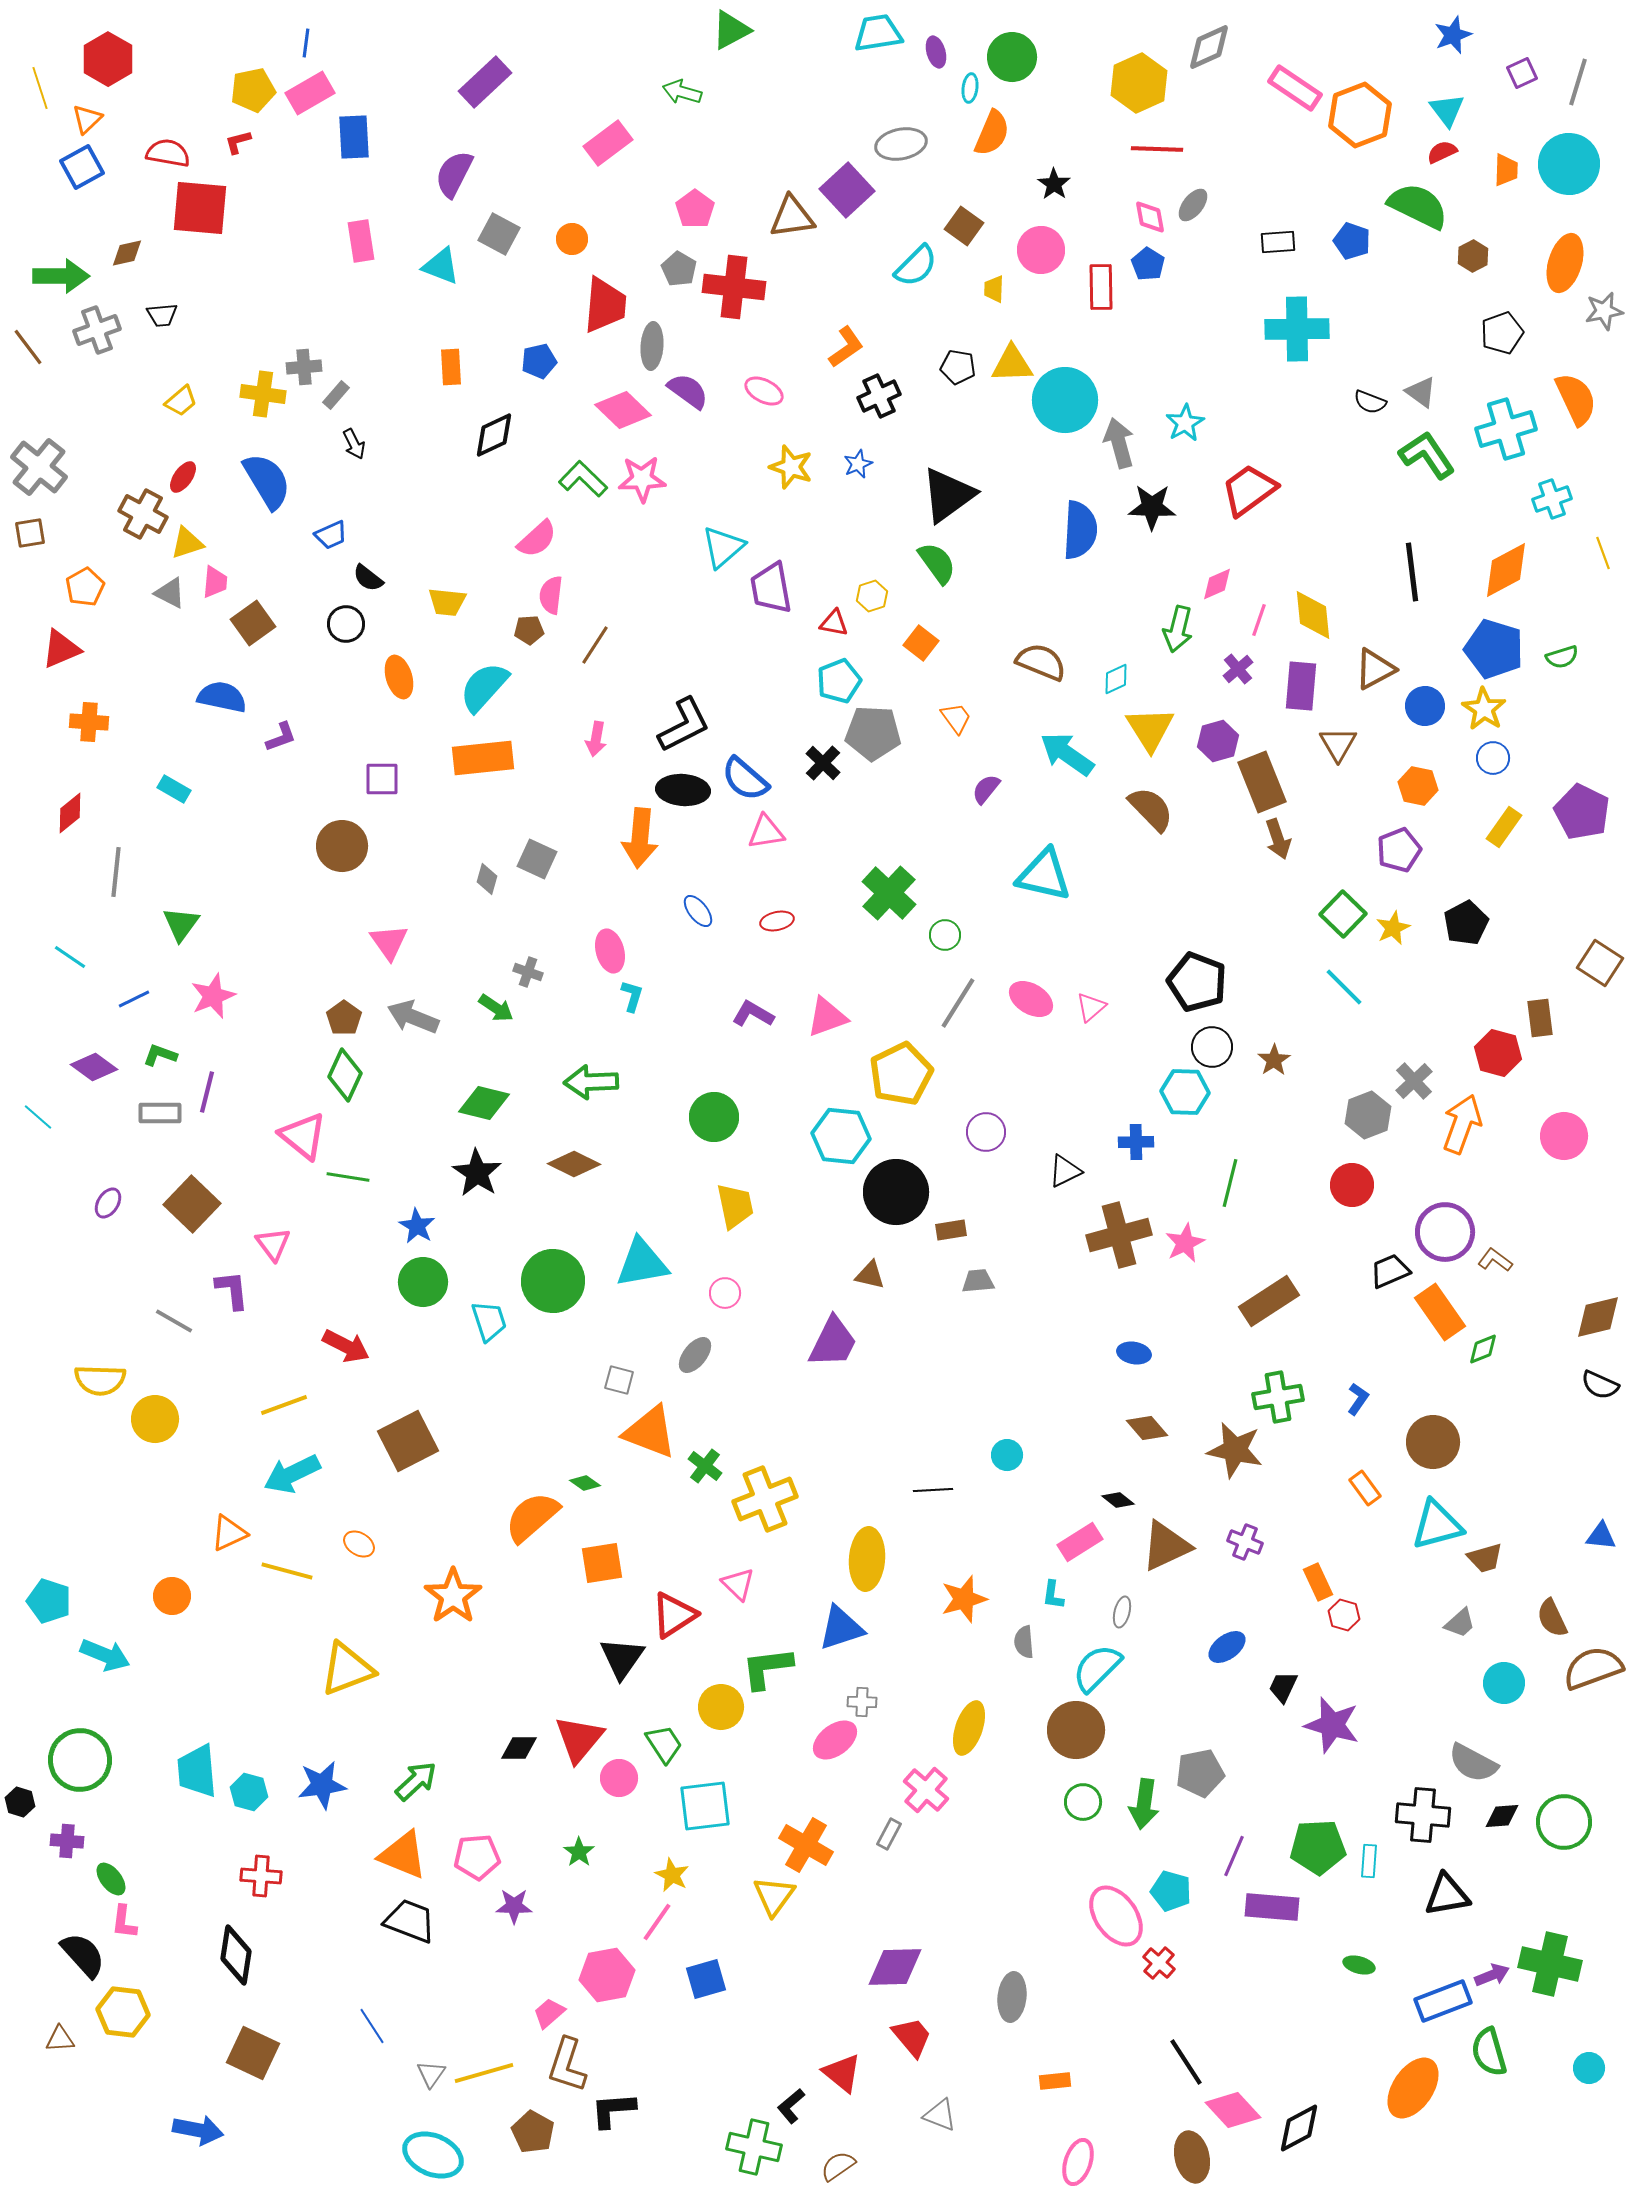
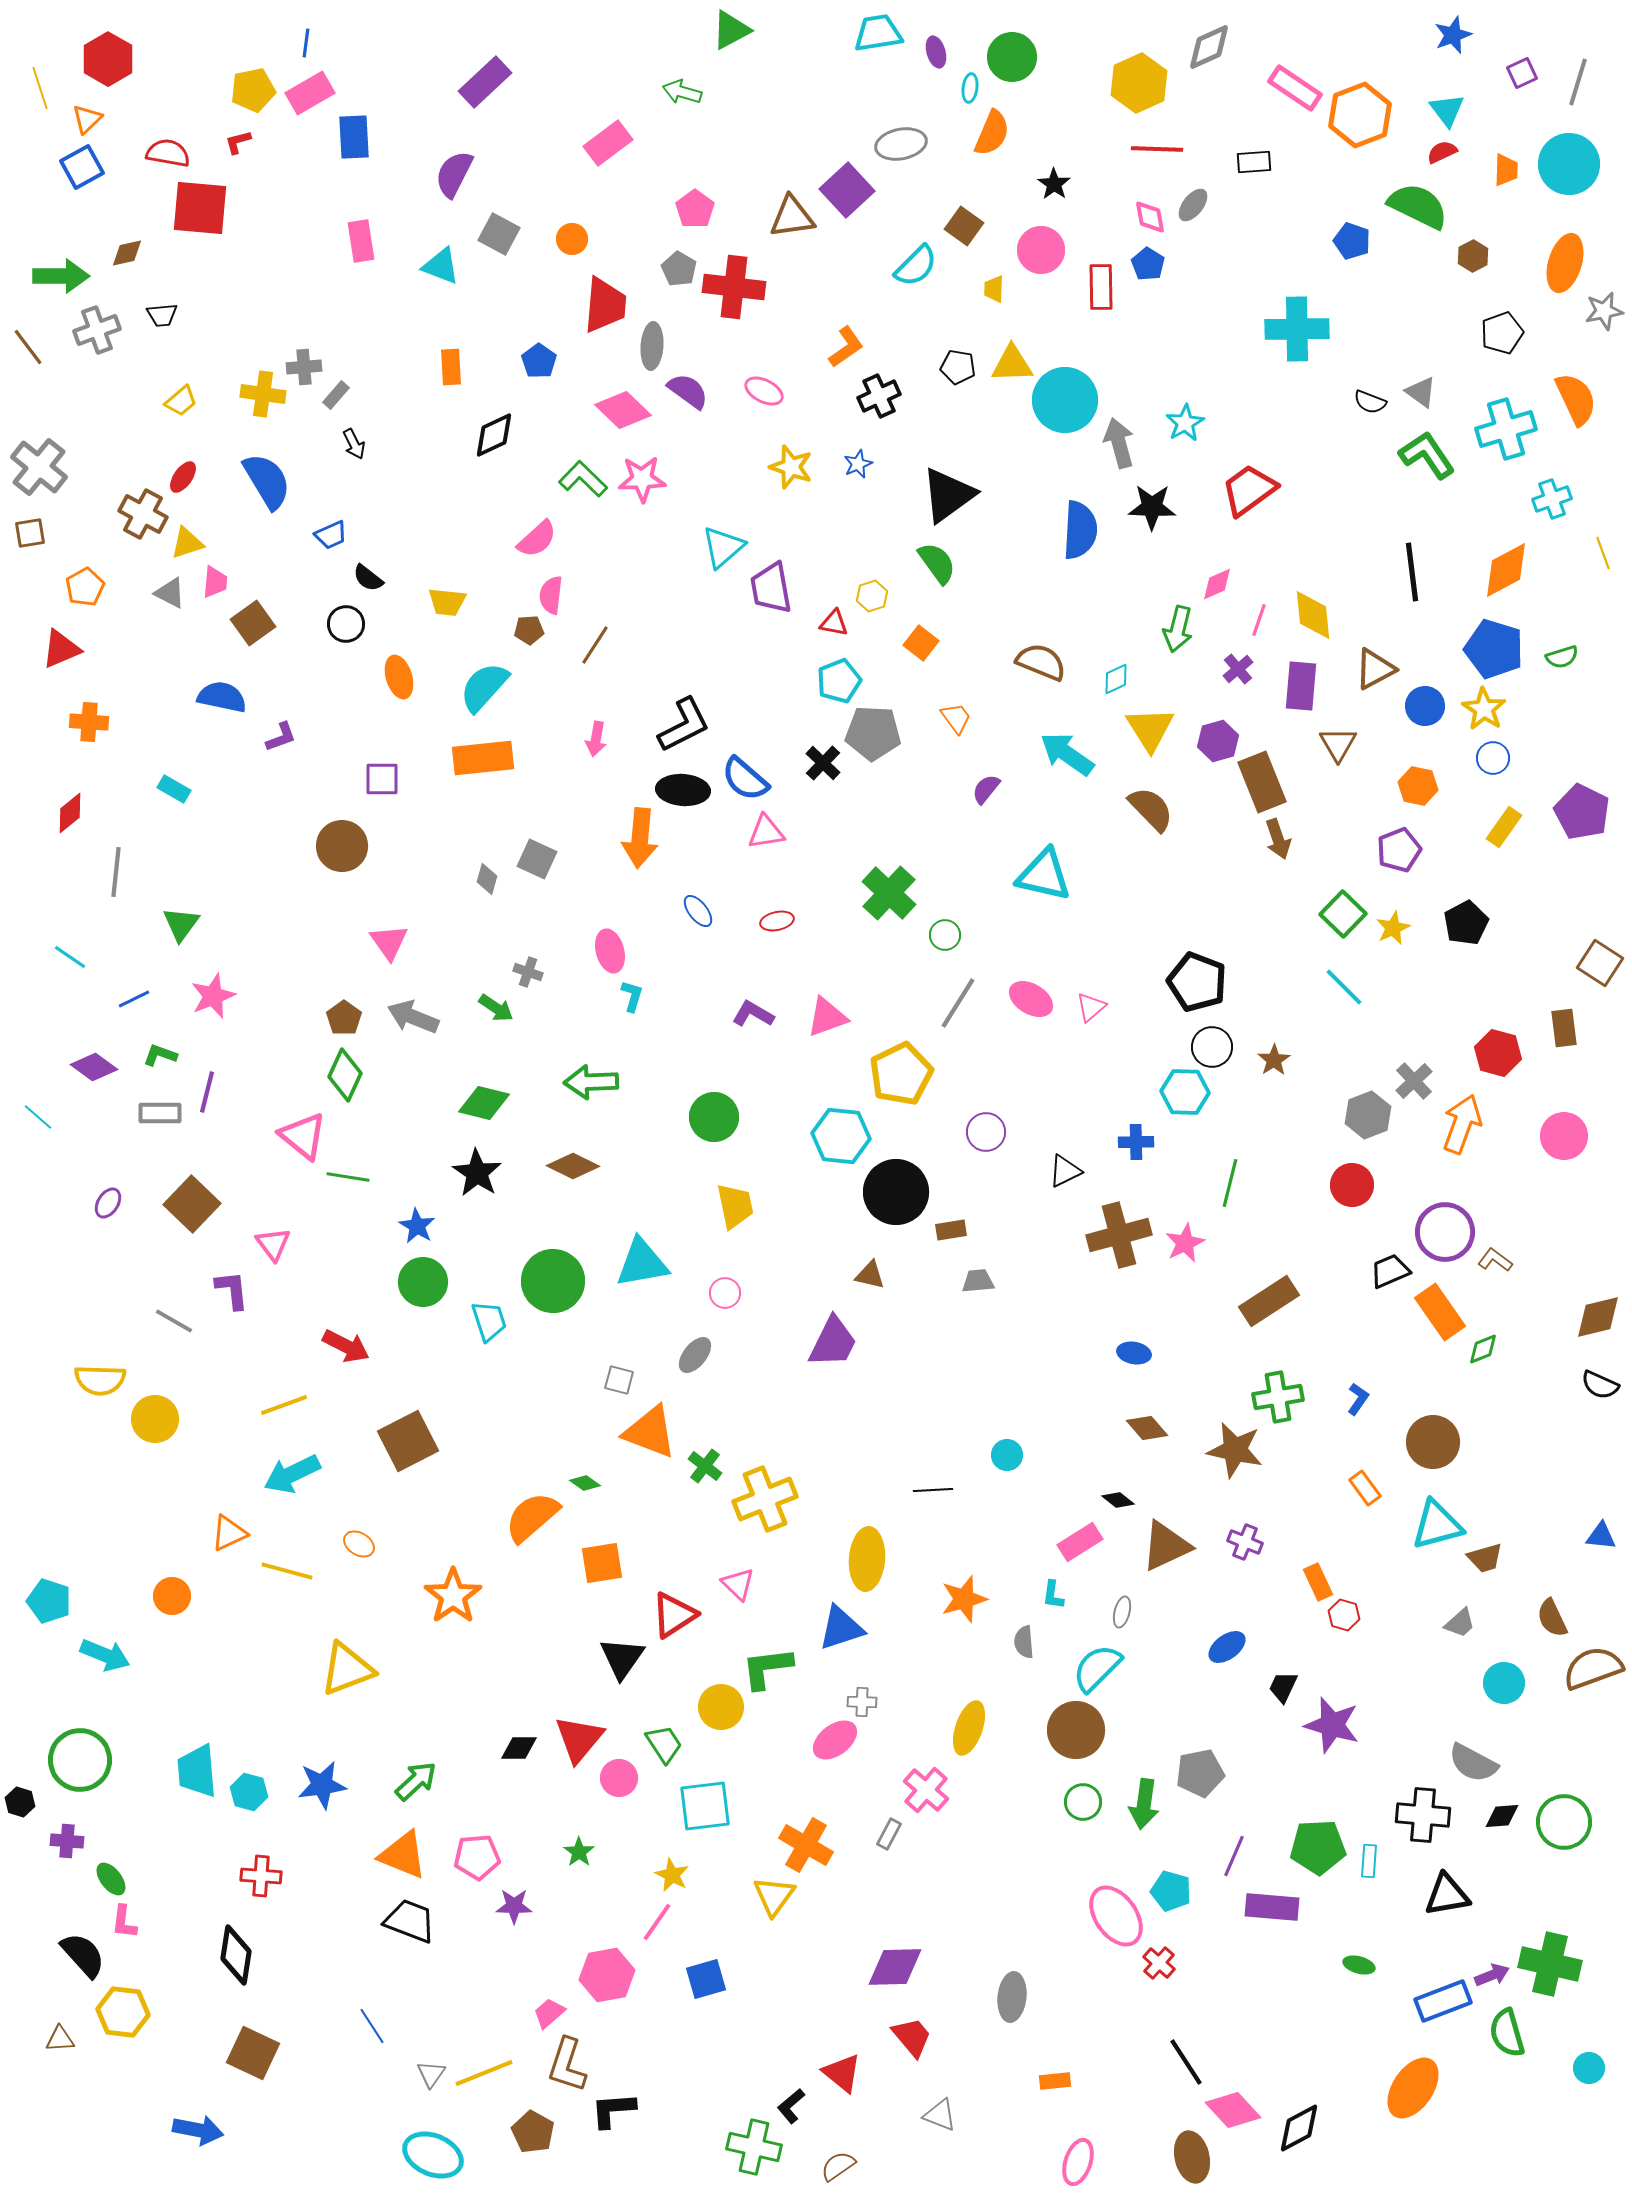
black rectangle at (1278, 242): moved 24 px left, 80 px up
blue pentagon at (539, 361): rotated 24 degrees counterclockwise
brown rectangle at (1540, 1018): moved 24 px right, 10 px down
brown diamond at (574, 1164): moved 1 px left, 2 px down
green semicircle at (1489, 2052): moved 18 px right, 19 px up
yellow line at (484, 2073): rotated 6 degrees counterclockwise
